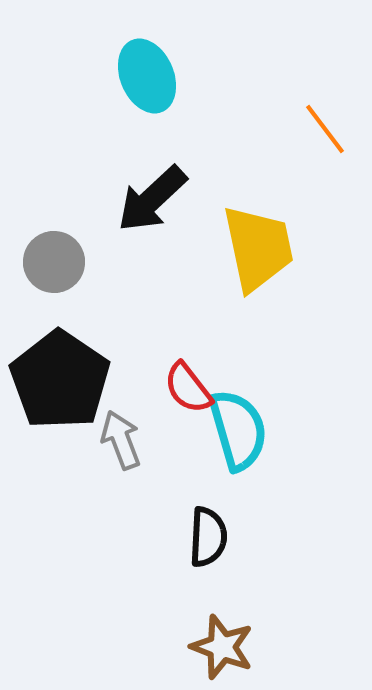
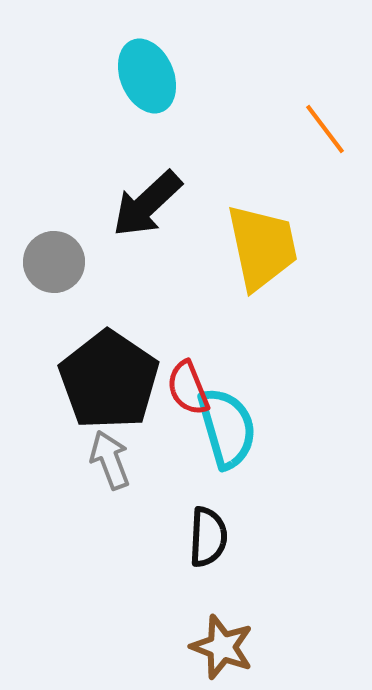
black arrow: moved 5 px left, 5 px down
yellow trapezoid: moved 4 px right, 1 px up
black pentagon: moved 49 px right
red semicircle: rotated 16 degrees clockwise
cyan semicircle: moved 11 px left, 2 px up
gray arrow: moved 11 px left, 20 px down
